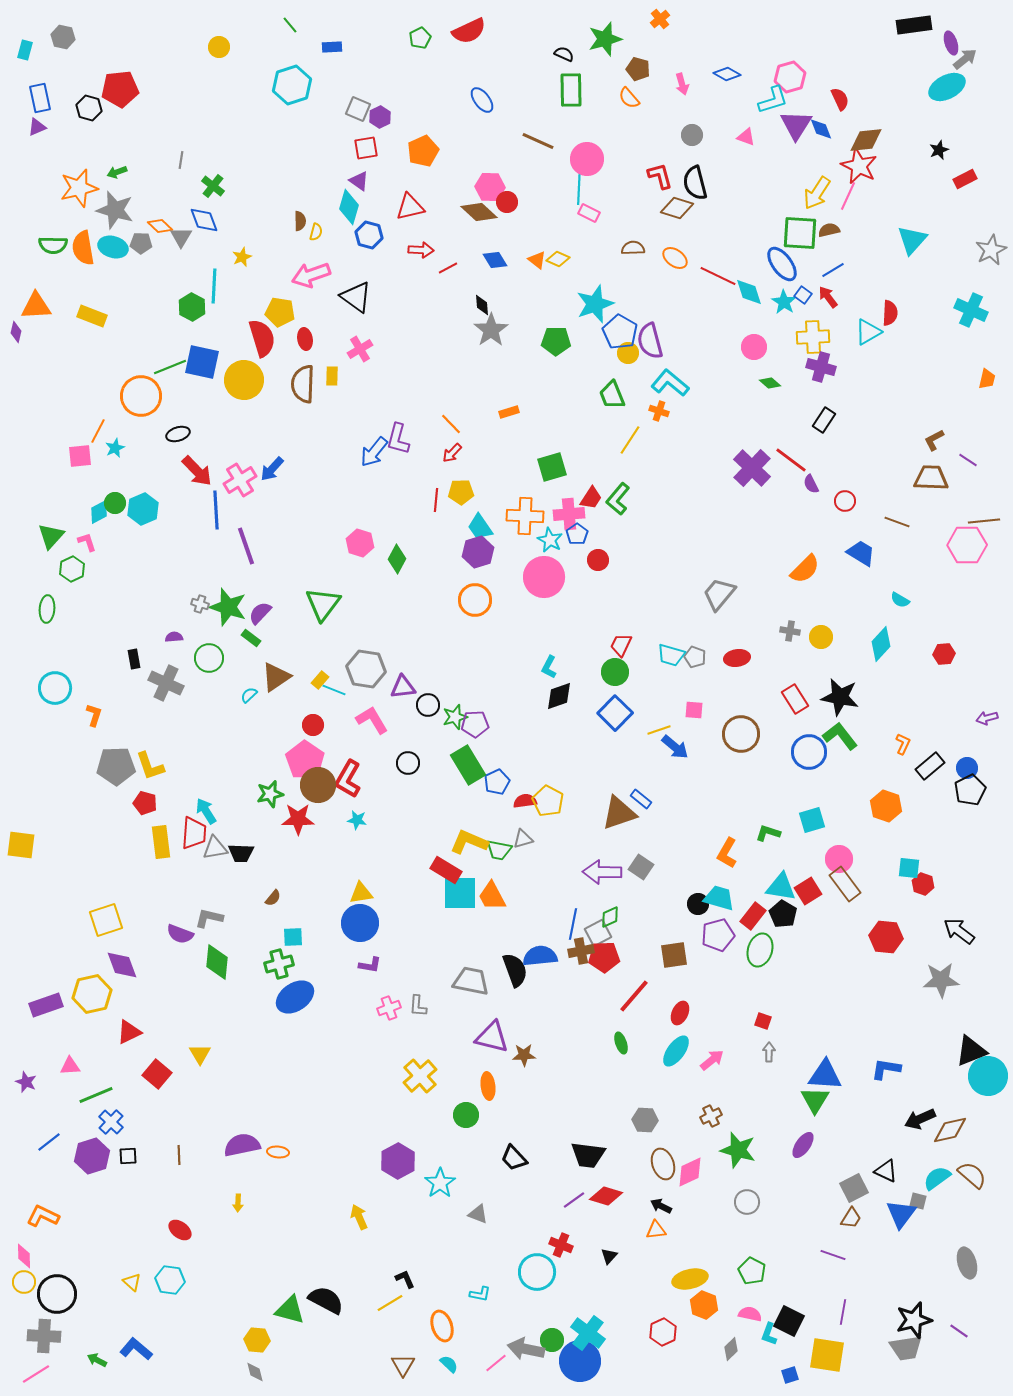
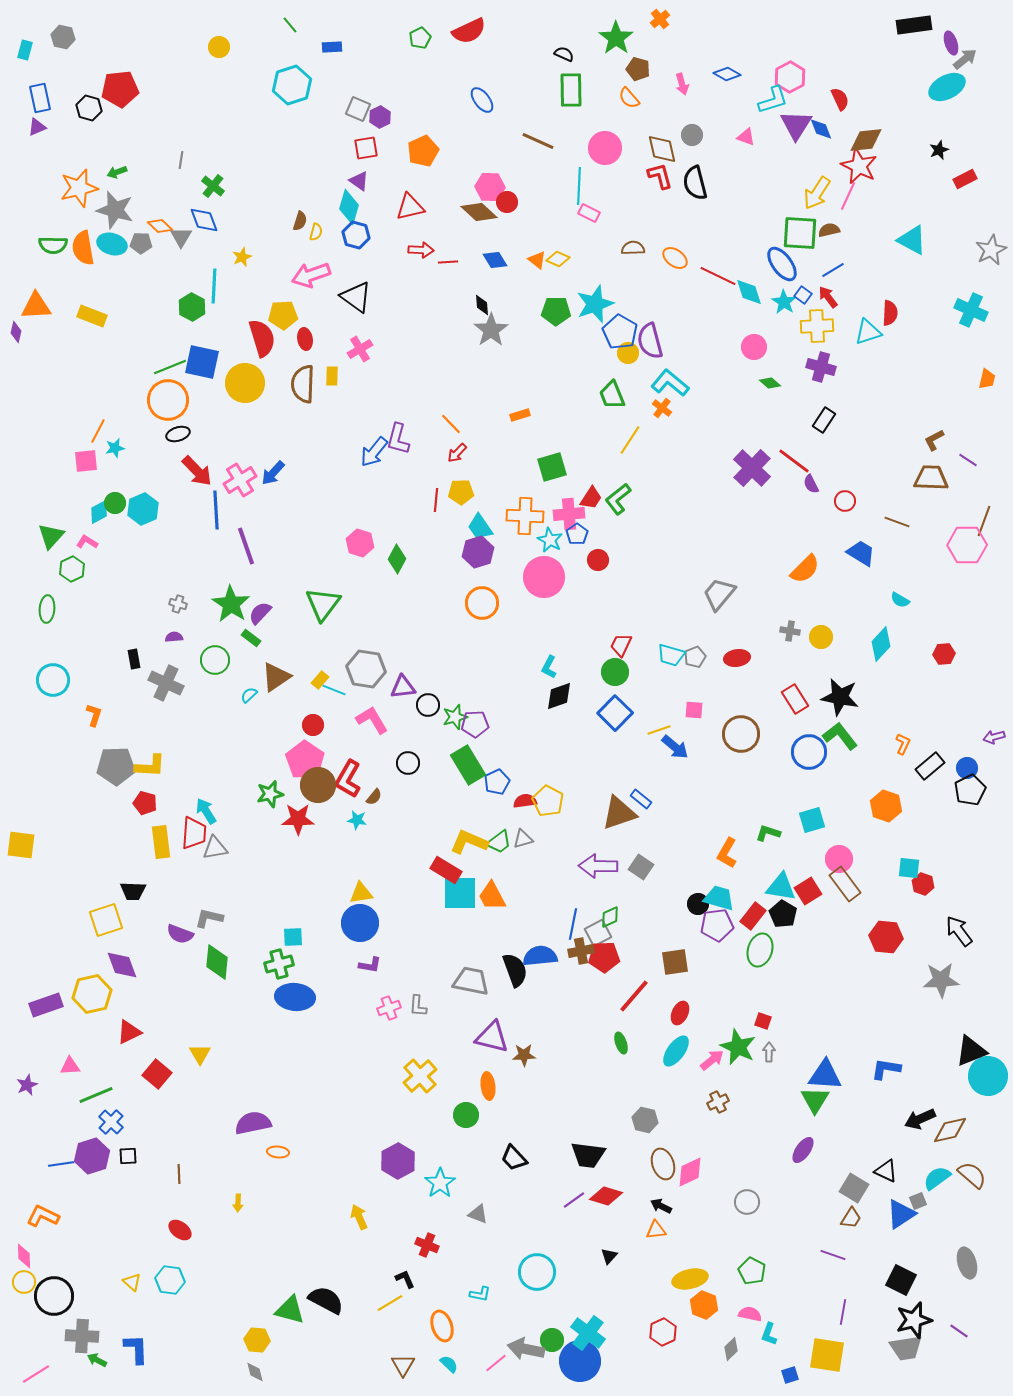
green star at (605, 39): moved 11 px right, 1 px up; rotated 20 degrees counterclockwise
pink hexagon at (790, 77): rotated 12 degrees counterclockwise
pink circle at (587, 159): moved 18 px right, 11 px up
brown diamond at (677, 208): moved 15 px left, 59 px up; rotated 60 degrees clockwise
brown semicircle at (300, 221): rotated 18 degrees clockwise
blue hexagon at (369, 235): moved 13 px left
cyan triangle at (912, 240): rotated 44 degrees counterclockwise
cyan ellipse at (113, 247): moved 1 px left, 3 px up
red line at (448, 268): moved 6 px up; rotated 24 degrees clockwise
yellow pentagon at (280, 312): moved 3 px right, 3 px down; rotated 12 degrees counterclockwise
cyan triangle at (868, 332): rotated 12 degrees clockwise
yellow cross at (813, 337): moved 4 px right, 11 px up
green pentagon at (556, 341): moved 30 px up
yellow circle at (244, 380): moved 1 px right, 3 px down
orange circle at (141, 396): moved 27 px right, 4 px down
orange cross at (659, 411): moved 3 px right, 3 px up; rotated 18 degrees clockwise
orange rectangle at (509, 412): moved 11 px right, 3 px down
cyan star at (115, 448): rotated 12 degrees clockwise
red arrow at (452, 453): moved 5 px right
pink square at (80, 456): moved 6 px right, 5 px down
red line at (791, 460): moved 3 px right, 1 px down
blue arrow at (272, 469): moved 1 px right, 4 px down
green L-shape at (618, 499): rotated 12 degrees clockwise
brown line at (984, 521): rotated 64 degrees counterclockwise
pink L-shape at (87, 542): rotated 40 degrees counterclockwise
orange circle at (475, 600): moved 7 px right, 3 px down
gray cross at (200, 604): moved 22 px left
green star at (228, 607): moved 3 px right, 3 px up; rotated 15 degrees clockwise
gray pentagon at (695, 657): rotated 30 degrees clockwise
green circle at (209, 658): moved 6 px right, 2 px down
cyan circle at (55, 688): moved 2 px left, 8 px up
purple arrow at (987, 718): moved 7 px right, 19 px down
yellow L-shape at (150, 766): rotated 68 degrees counterclockwise
green trapezoid at (499, 850): moved 8 px up; rotated 48 degrees counterclockwise
black trapezoid at (241, 853): moved 108 px left, 38 px down
purple arrow at (602, 872): moved 4 px left, 6 px up
brown semicircle at (273, 898): moved 101 px right, 101 px up
black arrow at (959, 931): rotated 16 degrees clockwise
purple pentagon at (718, 935): moved 1 px left, 10 px up; rotated 8 degrees clockwise
brown square at (674, 955): moved 1 px right, 7 px down
blue ellipse at (295, 997): rotated 39 degrees clockwise
purple star at (26, 1082): moved 1 px right, 3 px down; rotated 25 degrees clockwise
brown cross at (711, 1116): moved 7 px right, 14 px up
gray hexagon at (645, 1120): rotated 10 degrees clockwise
blue line at (49, 1142): moved 12 px right, 22 px down; rotated 30 degrees clockwise
purple semicircle at (242, 1145): moved 11 px right, 22 px up
purple ellipse at (803, 1145): moved 5 px down
green star at (738, 1150): moved 103 px up; rotated 9 degrees clockwise
brown line at (179, 1155): moved 19 px down
gray square at (854, 1188): rotated 32 degrees counterclockwise
gray square at (918, 1201): rotated 36 degrees counterclockwise
blue triangle at (901, 1214): rotated 20 degrees clockwise
red cross at (561, 1245): moved 134 px left
black circle at (57, 1294): moved 3 px left, 2 px down
black square at (789, 1321): moved 112 px right, 41 px up
gray cross at (44, 1336): moved 38 px right
blue L-shape at (136, 1349): rotated 48 degrees clockwise
